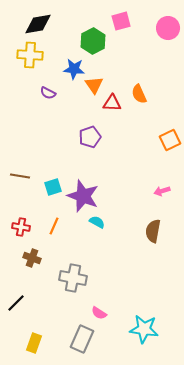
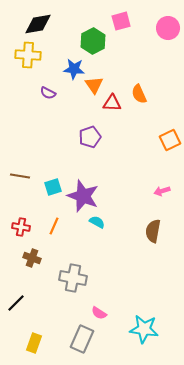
yellow cross: moved 2 px left
